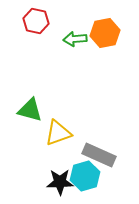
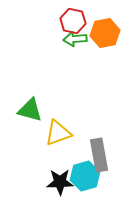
red hexagon: moved 37 px right
gray rectangle: rotated 56 degrees clockwise
